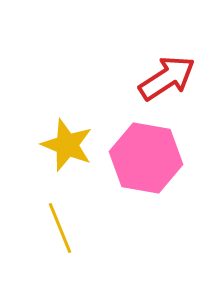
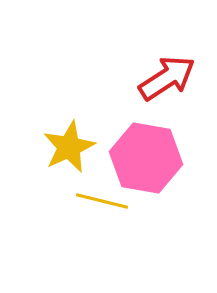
yellow star: moved 2 px right, 2 px down; rotated 26 degrees clockwise
yellow line: moved 42 px right, 27 px up; rotated 54 degrees counterclockwise
